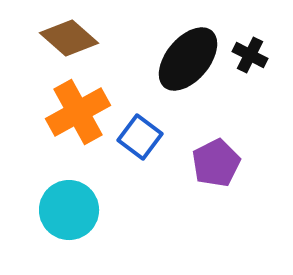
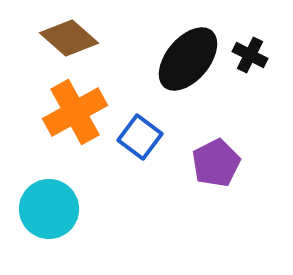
orange cross: moved 3 px left
cyan circle: moved 20 px left, 1 px up
